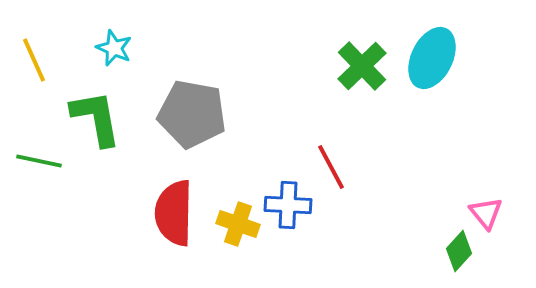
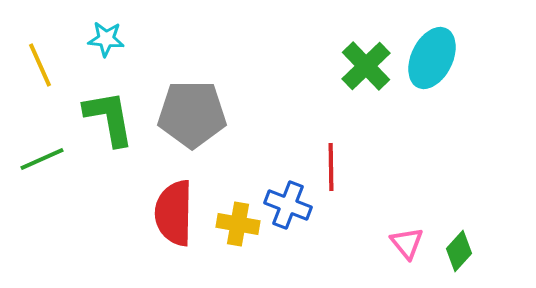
cyan star: moved 8 px left, 9 px up; rotated 18 degrees counterclockwise
yellow line: moved 6 px right, 5 px down
green cross: moved 4 px right
gray pentagon: rotated 10 degrees counterclockwise
green L-shape: moved 13 px right
green line: moved 3 px right, 2 px up; rotated 36 degrees counterclockwise
red line: rotated 27 degrees clockwise
blue cross: rotated 18 degrees clockwise
pink triangle: moved 79 px left, 30 px down
yellow cross: rotated 9 degrees counterclockwise
